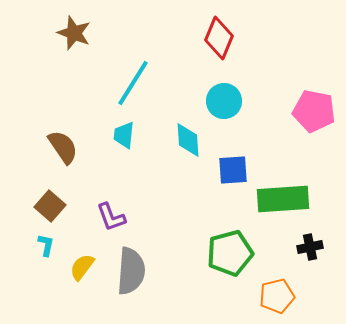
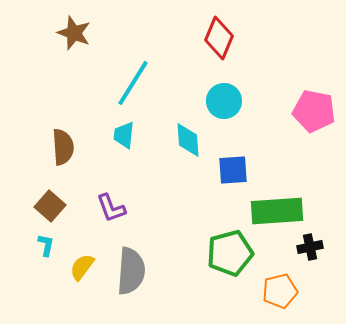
brown semicircle: rotated 30 degrees clockwise
green rectangle: moved 6 px left, 12 px down
purple L-shape: moved 9 px up
orange pentagon: moved 3 px right, 5 px up
